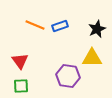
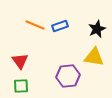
yellow triangle: moved 2 px right, 1 px up; rotated 10 degrees clockwise
purple hexagon: rotated 15 degrees counterclockwise
